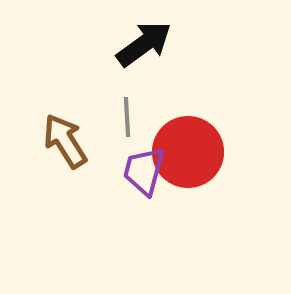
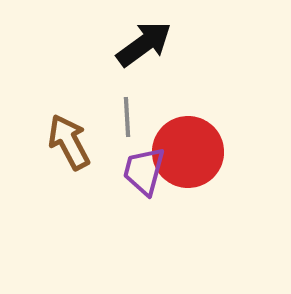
brown arrow: moved 4 px right, 1 px down; rotated 4 degrees clockwise
